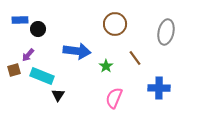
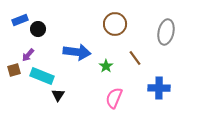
blue rectangle: rotated 21 degrees counterclockwise
blue arrow: moved 1 px down
